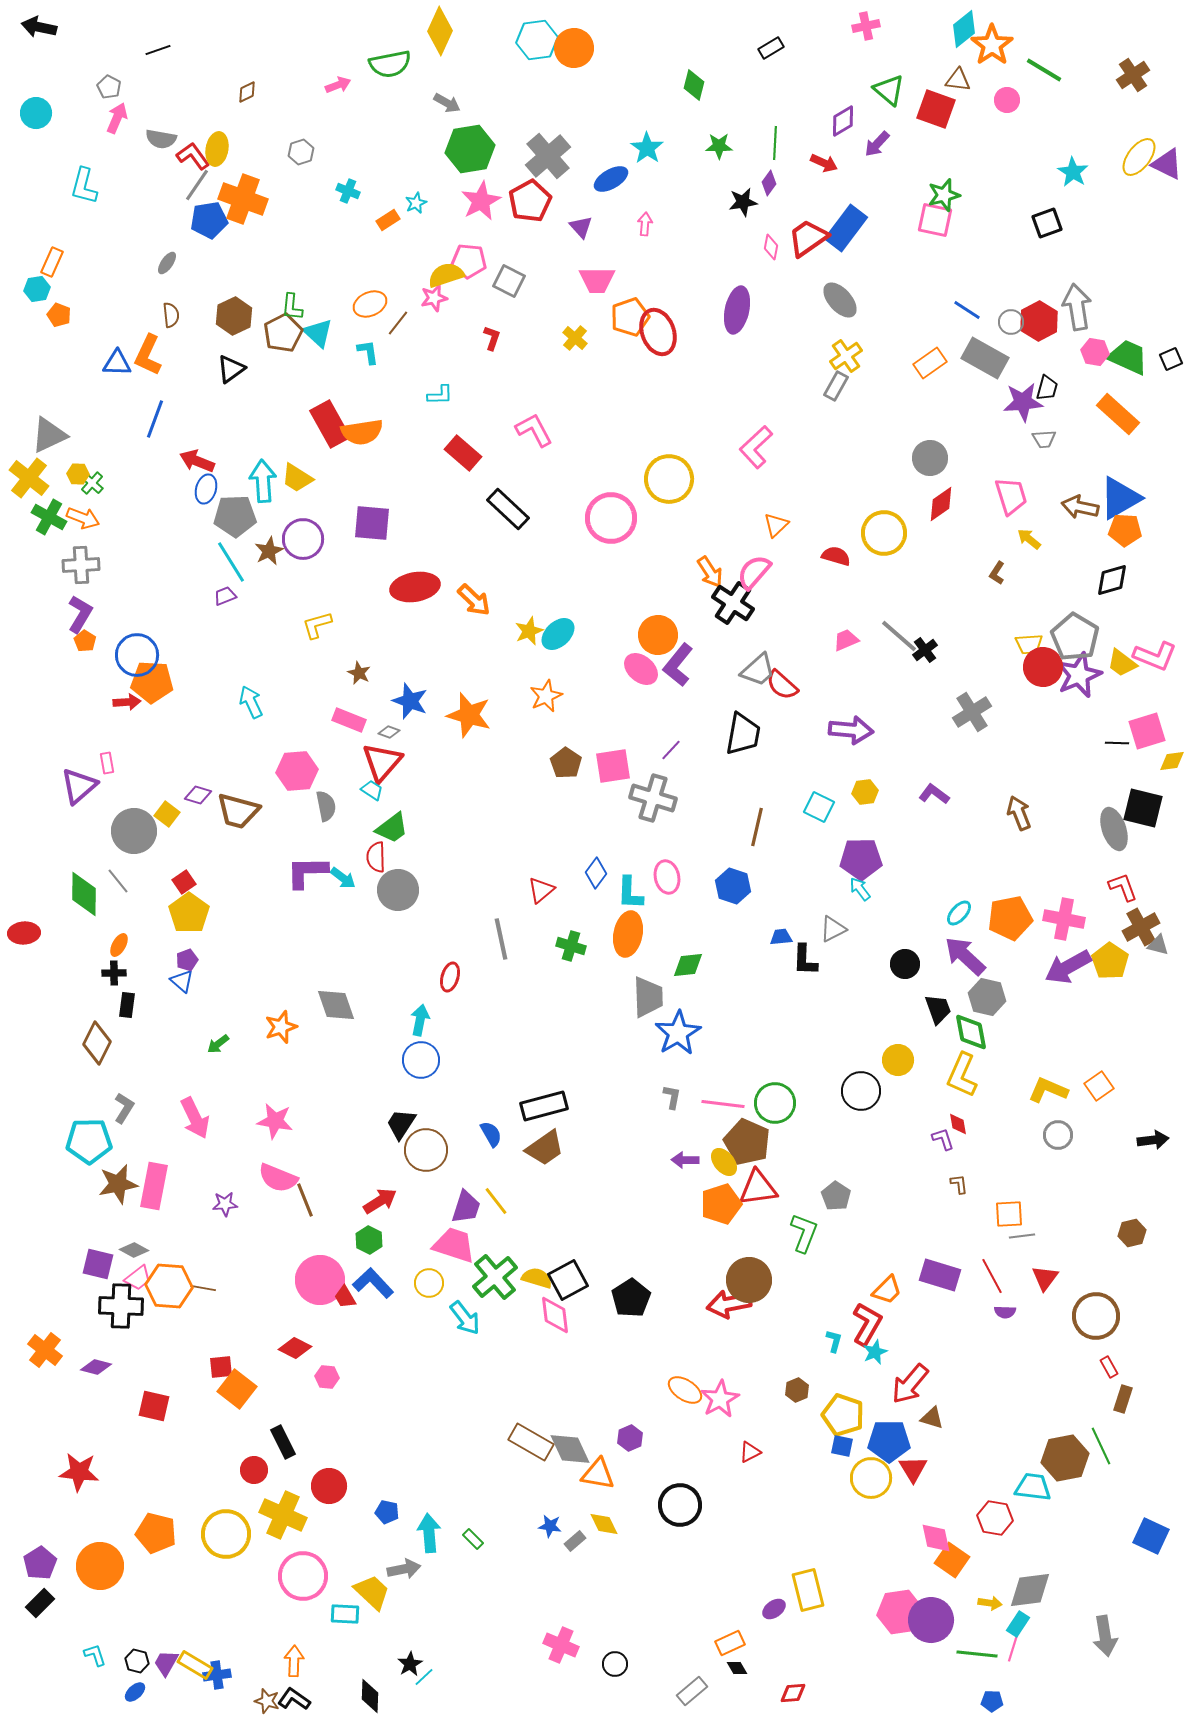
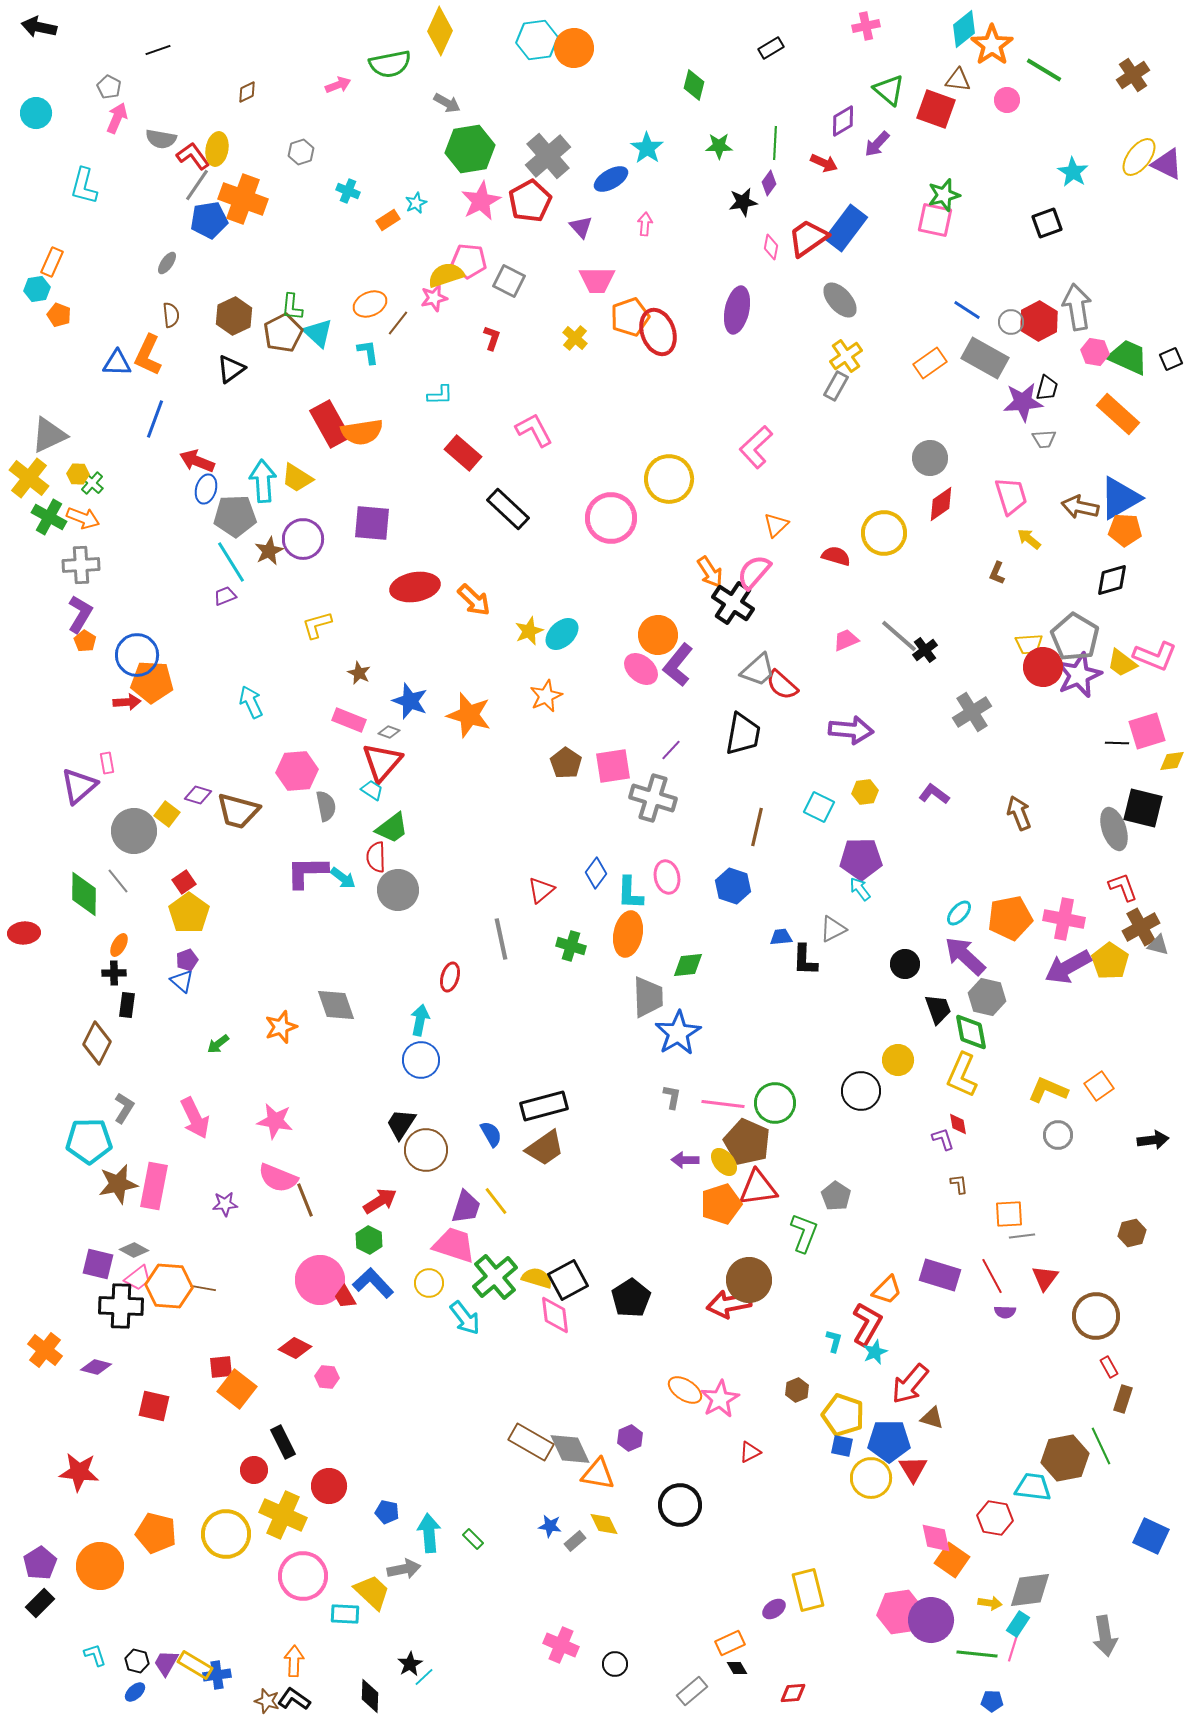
brown L-shape at (997, 573): rotated 10 degrees counterclockwise
cyan ellipse at (558, 634): moved 4 px right
